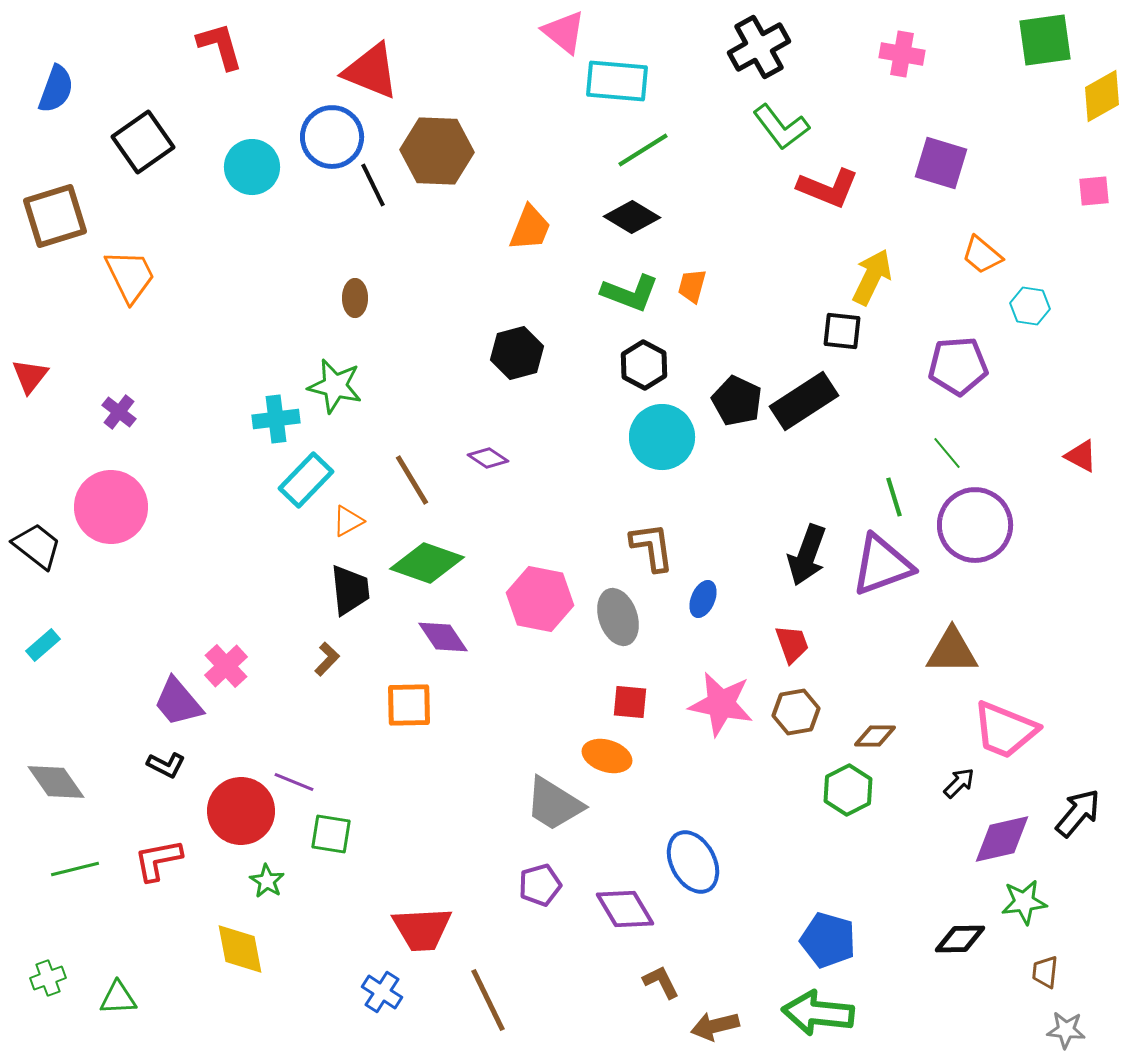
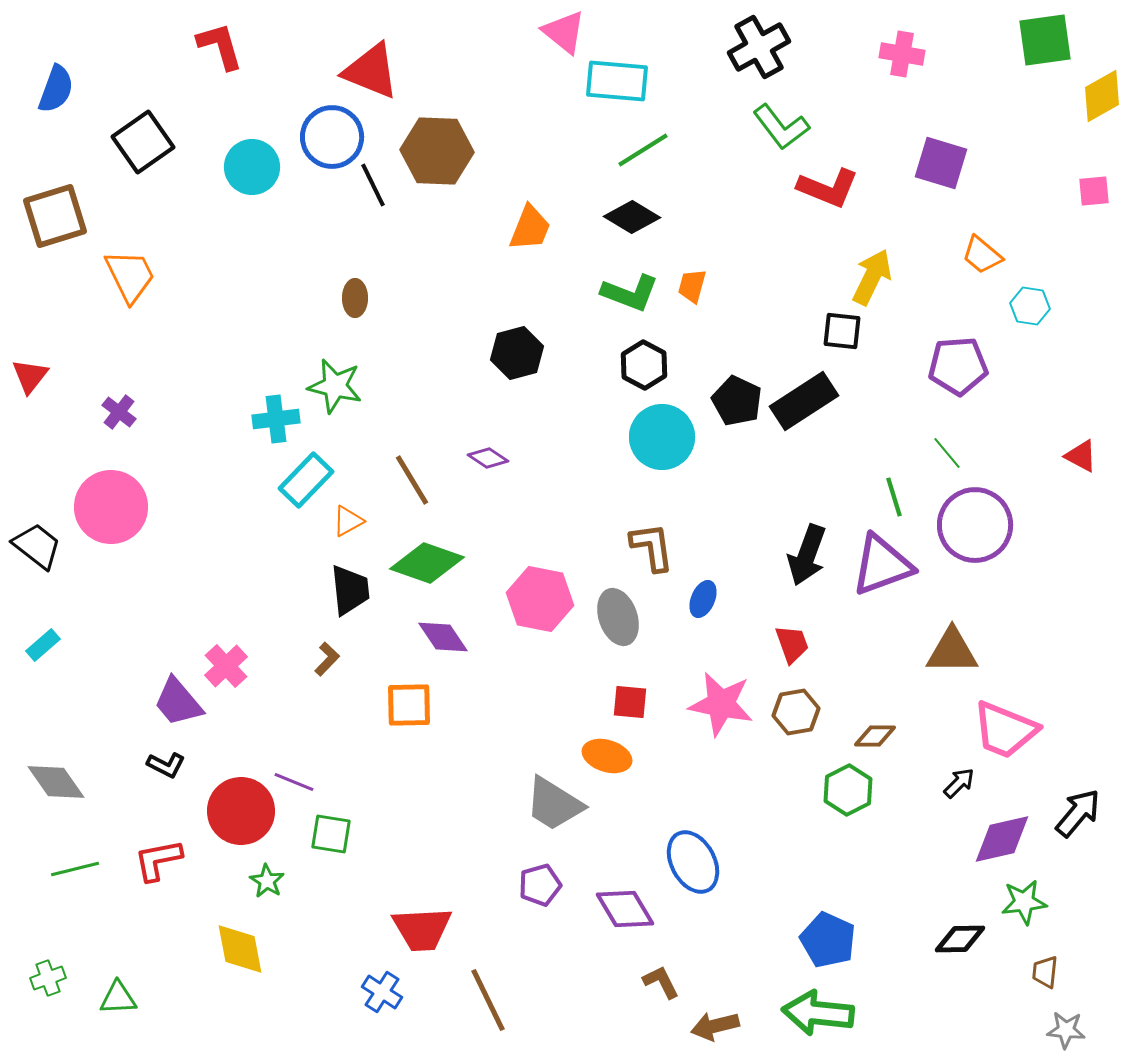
blue pentagon at (828, 940): rotated 8 degrees clockwise
